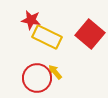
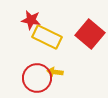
yellow arrow: rotated 42 degrees counterclockwise
